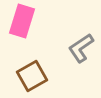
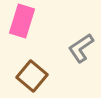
brown square: rotated 20 degrees counterclockwise
